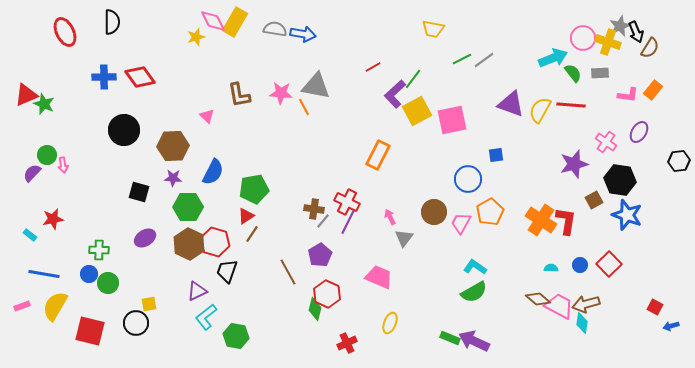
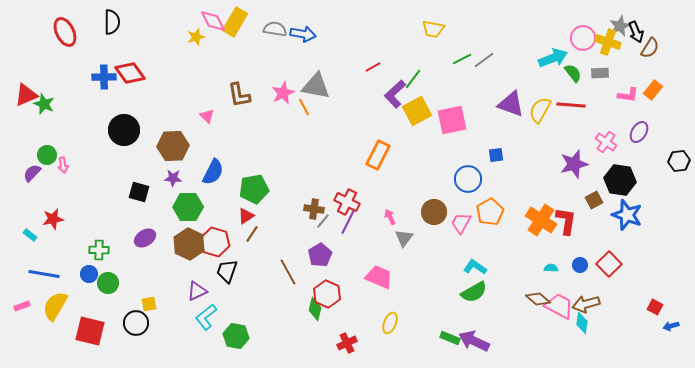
red diamond at (140, 77): moved 10 px left, 4 px up
pink star at (281, 93): moved 2 px right; rotated 30 degrees counterclockwise
